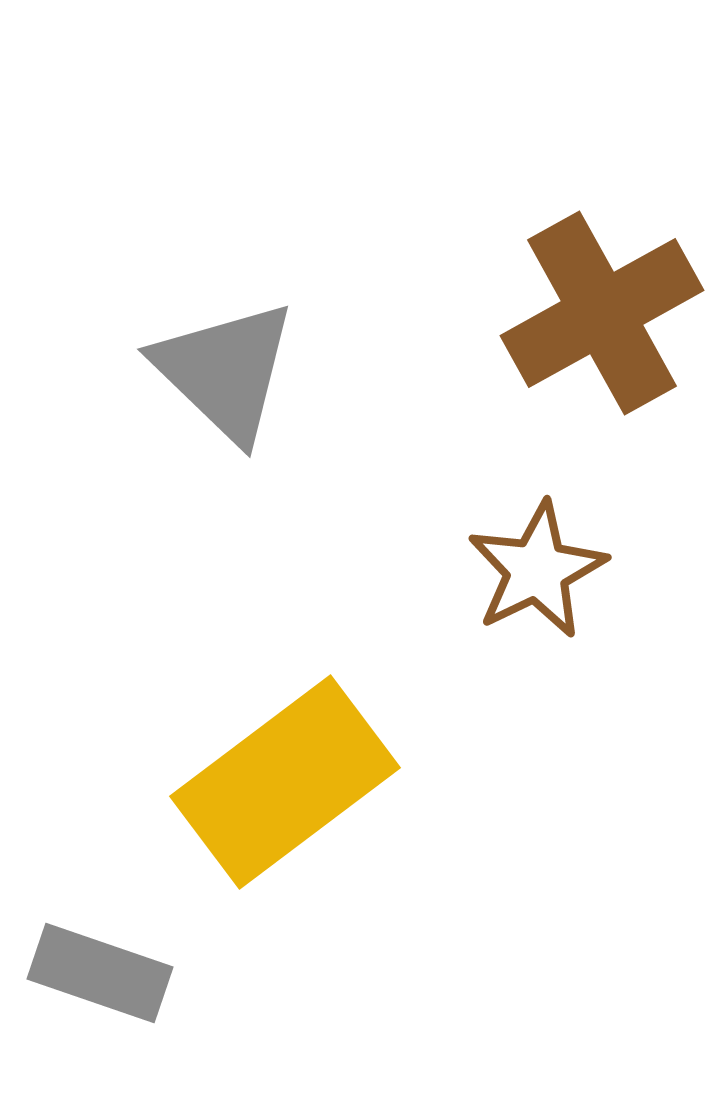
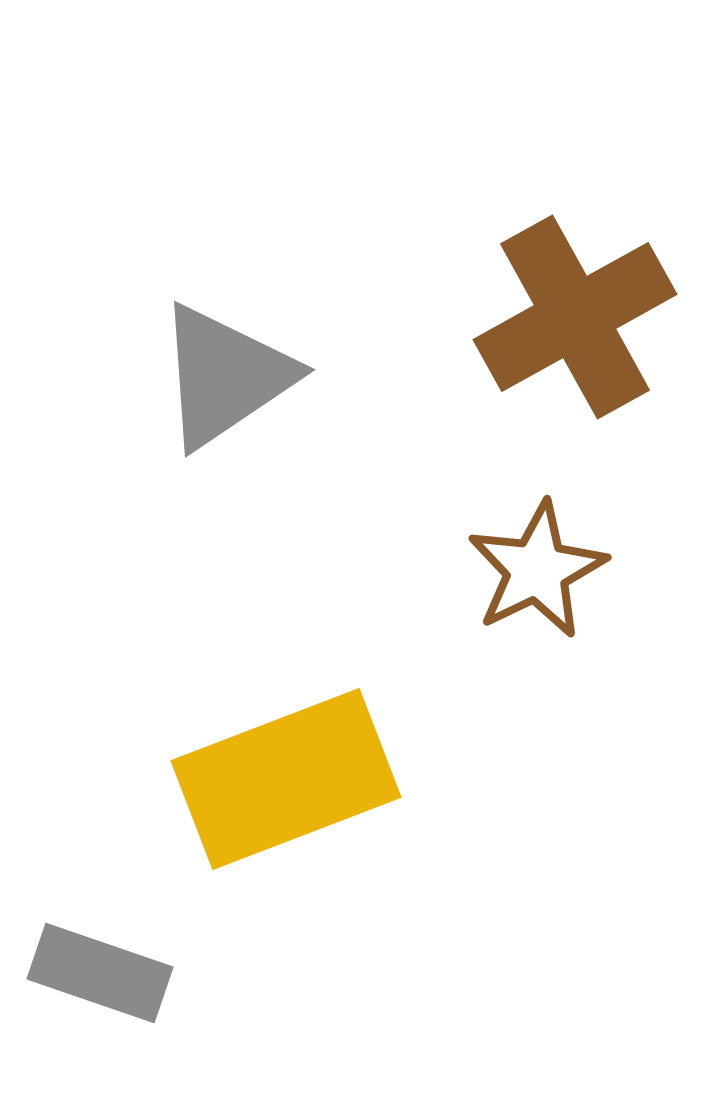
brown cross: moved 27 px left, 4 px down
gray triangle: moved 5 px down; rotated 42 degrees clockwise
yellow rectangle: moved 1 px right, 3 px up; rotated 16 degrees clockwise
